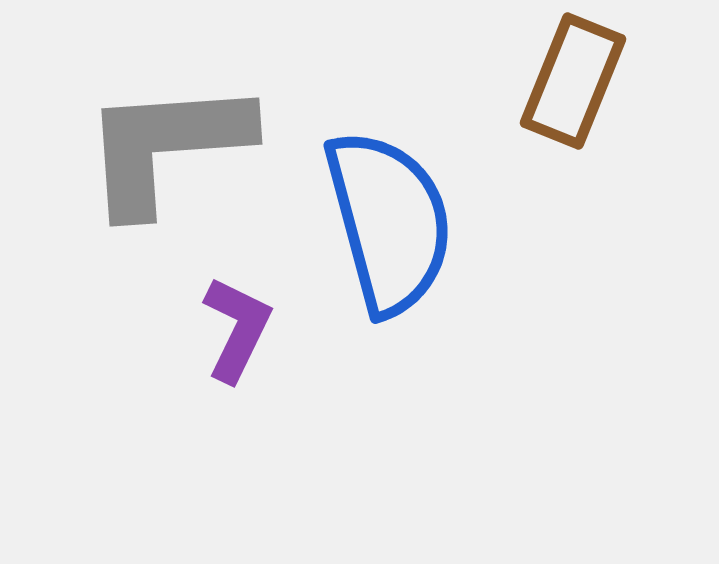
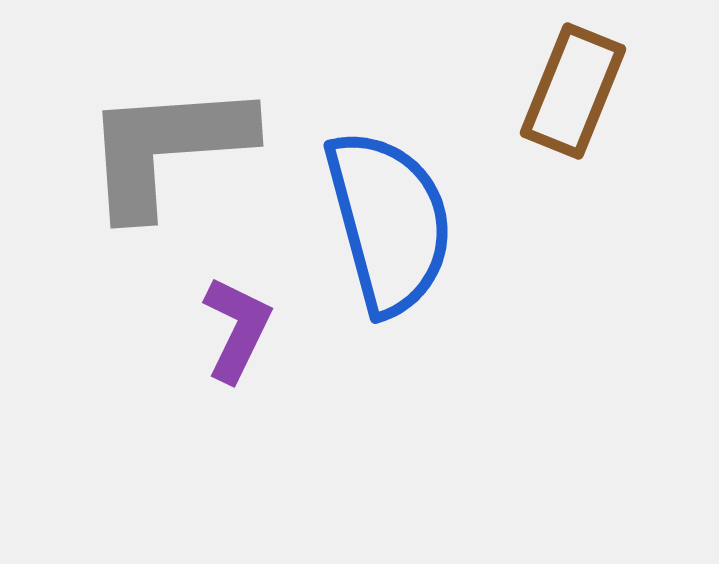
brown rectangle: moved 10 px down
gray L-shape: moved 1 px right, 2 px down
